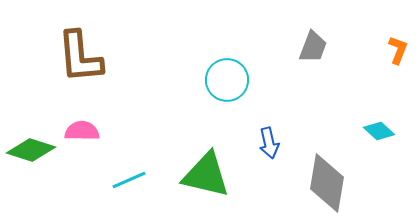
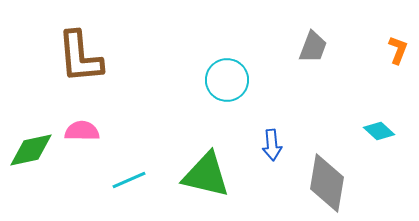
blue arrow: moved 3 px right, 2 px down; rotated 8 degrees clockwise
green diamond: rotated 30 degrees counterclockwise
